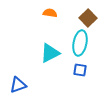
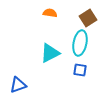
brown square: rotated 12 degrees clockwise
